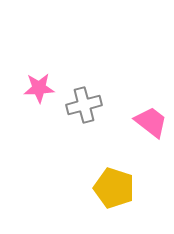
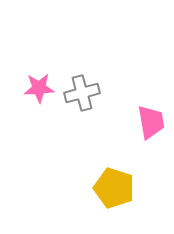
gray cross: moved 2 px left, 12 px up
pink trapezoid: rotated 42 degrees clockwise
